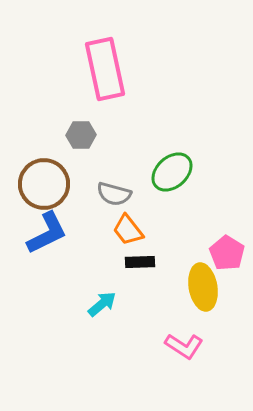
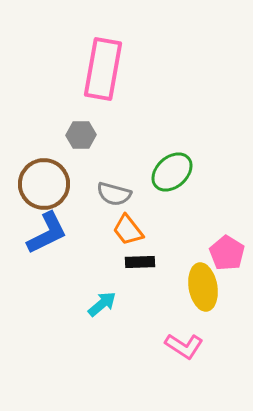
pink rectangle: moved 2 px left; rotated 22 degrees clockwise
